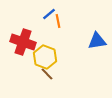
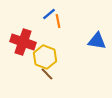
blue triangle: rotated 18 degrees clockwise
